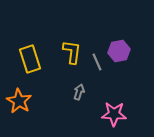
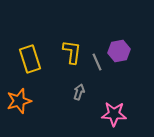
orange star: rotated 25 degrees clockwise
